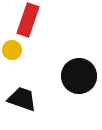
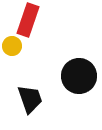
yellow circle: moved 4 px up
black trapezoid: moved 8 px right; rotated 52 degrees clockwise
